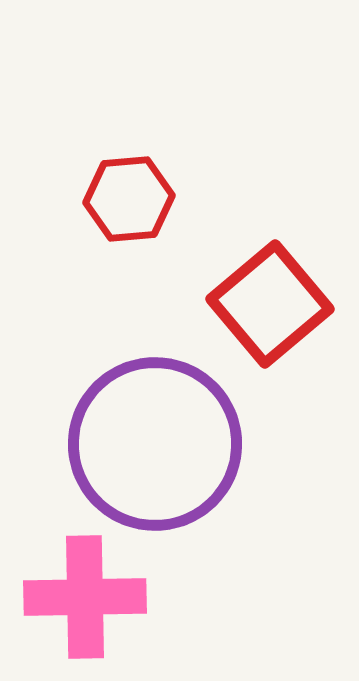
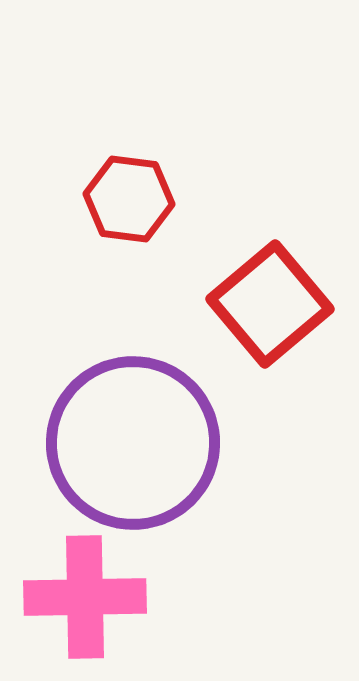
red hexagon: rotated 12 degrees clockwise
purple circle: moved 22 px left, 1 px up
